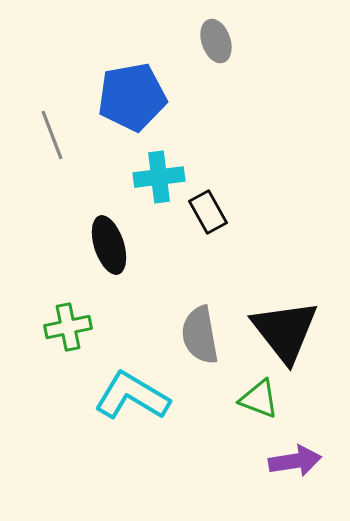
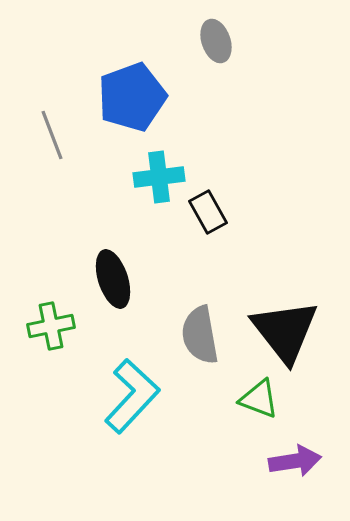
blue pentagon: rotated 10 degrees counterclockwise
black ellipse: moved 4 px right, 34 px down
green cross: moved 17 px left, 1 px up
cyan L-shape: rotated 102 degrees clockwise
